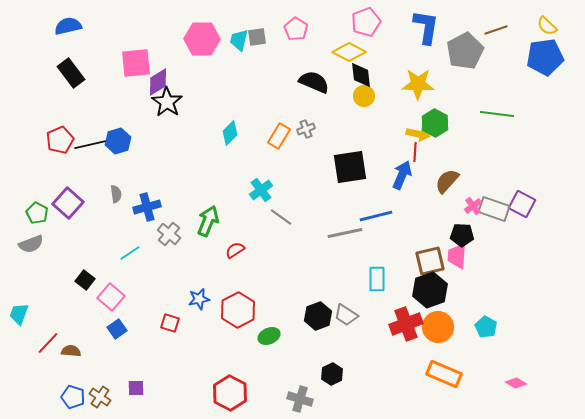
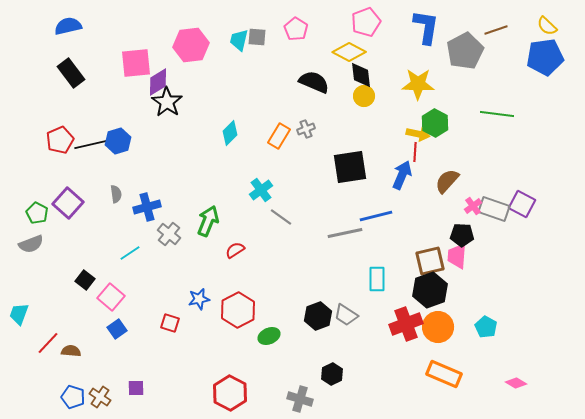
gray square at (257, 37): rotated 12 degrees clockwise
pink hexagon at (202, 39): moved 11 px left, 6 px down; rotated 8 degrees counterclockwise
